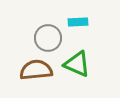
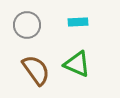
gray circle: moved 21 px left, 13 px up
brown semicircle: rotated 60 degrees clockwise
